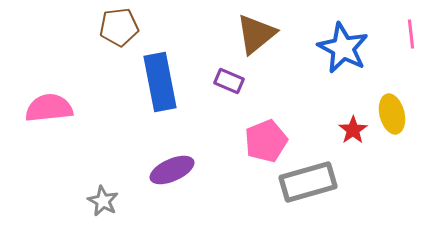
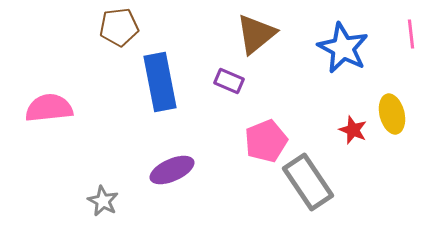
red star: rotated 16 degrees counterclockwise
gray rectangle: rotated 72 degrees clockwise
